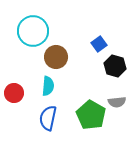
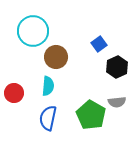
black hexagon: moved 2 px right, 1 px down; rotated 20 degrees clockwise
